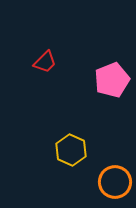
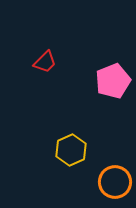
pink pentagon: moved 1 px right, 1 px down
yellow hexagon: rotated 12 degrees clockwise
